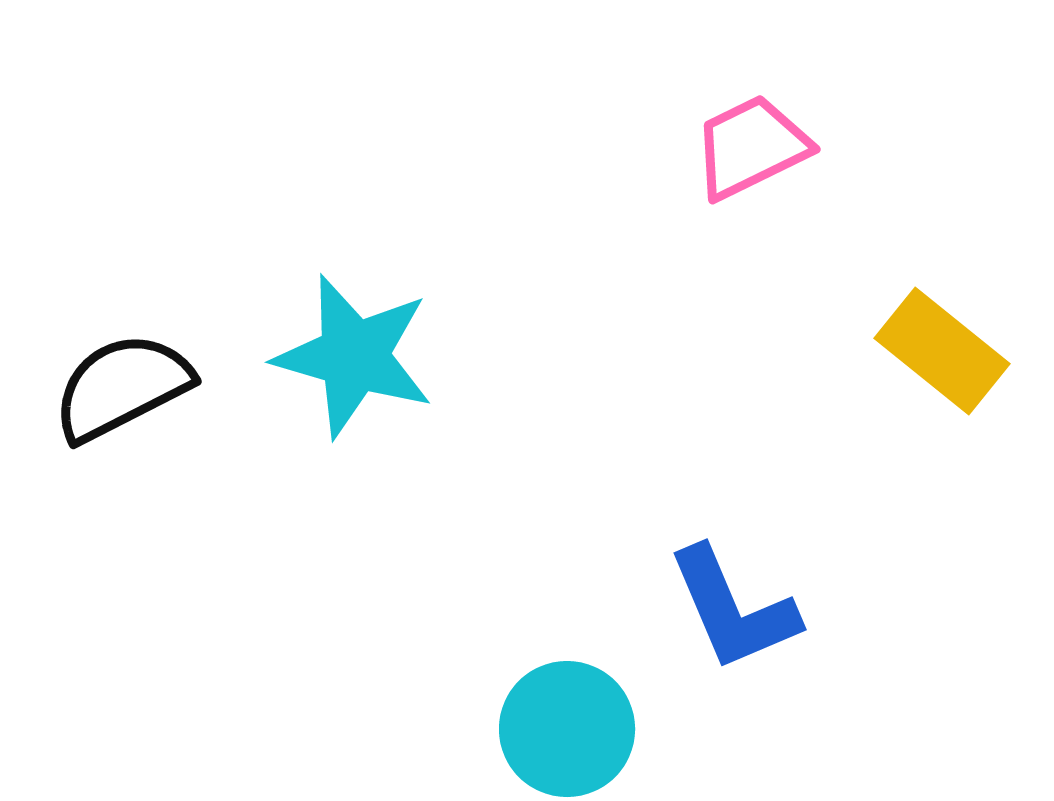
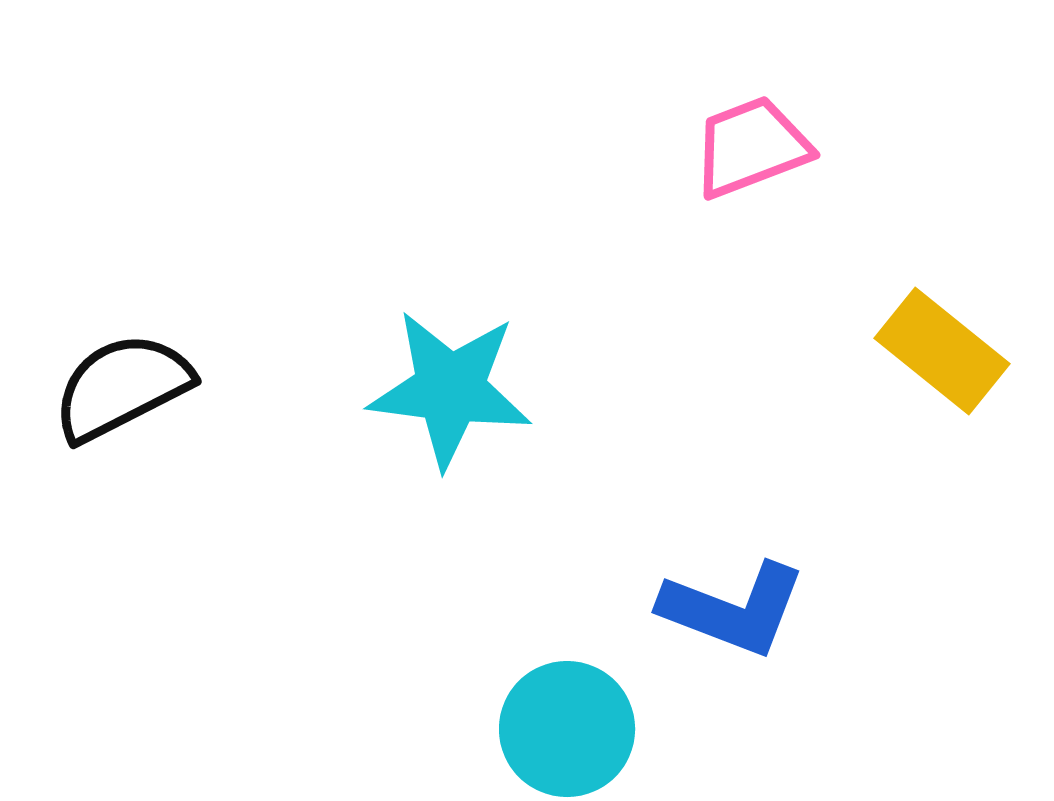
pink trapezoid: rotated 5 degrees clockwise
cyan star: moved 96 px right, 33 px down; rotated 9 degrees counterclockwise
blue L-shape: rotated 46 degrees counterclockwise
